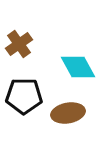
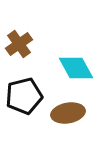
cyan diamond: moved 2 px left, 1 px down
black pentagon: rotated 15 degrees counterclockwise
